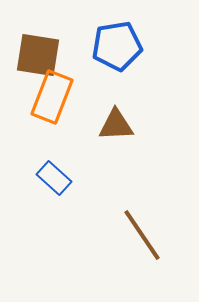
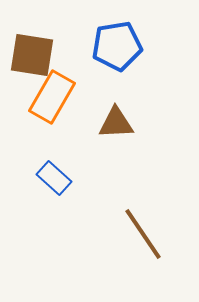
brown square: moved 6 px left
orange rectangle: rotated 9 degrees clockwise
brown triangle: moved 2 px up
brown line: moved 1 px right, 1 px up
